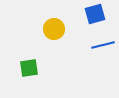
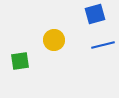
yellow circle: moved 11 px down
green square: moved 9 px left, 7 px up
